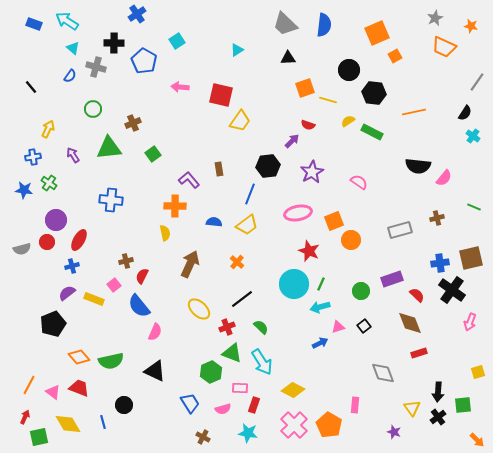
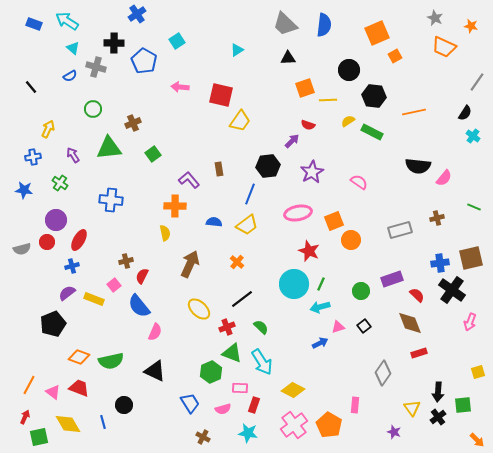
gray star at (435, 18): rotated 21 degrees counterclockwise
blue semicircle at (70, 76): rotated 24 degrees clockwise
black hexagon at (374, 93): moved 3 px down
yellow line at (328, 100): rotated 18 degrees counterclockwise
green cross at (49, 183): moved 11 px right
orange diamond at (79, 357): rotated 30 degrees counterclockwise
gray diamond at (383, 373): rotated 55 degrees clockwise
pink cross at (294, 425): rotated 8 degrees clockwise
